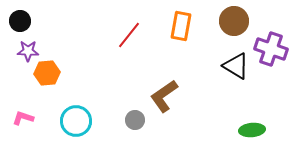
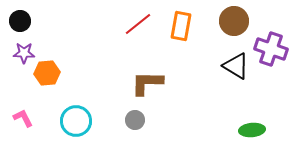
red line: moved 9 px right, 11 px up; rotated 12 degrees clockwise
purple star: moved 4 px left, 2 px down
brown L-shape: moved 17 px left, 13 px up; rotated 36 degrees clockwise
pink L-shape: rotated 45 degrees clockwise
